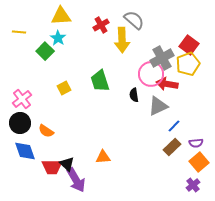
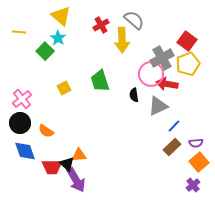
yellow triangle: rotated 45 degrees clockwise
red square: moved 2 px left, 4 px up
orange triangle: moved 24 px left, 2 px up
